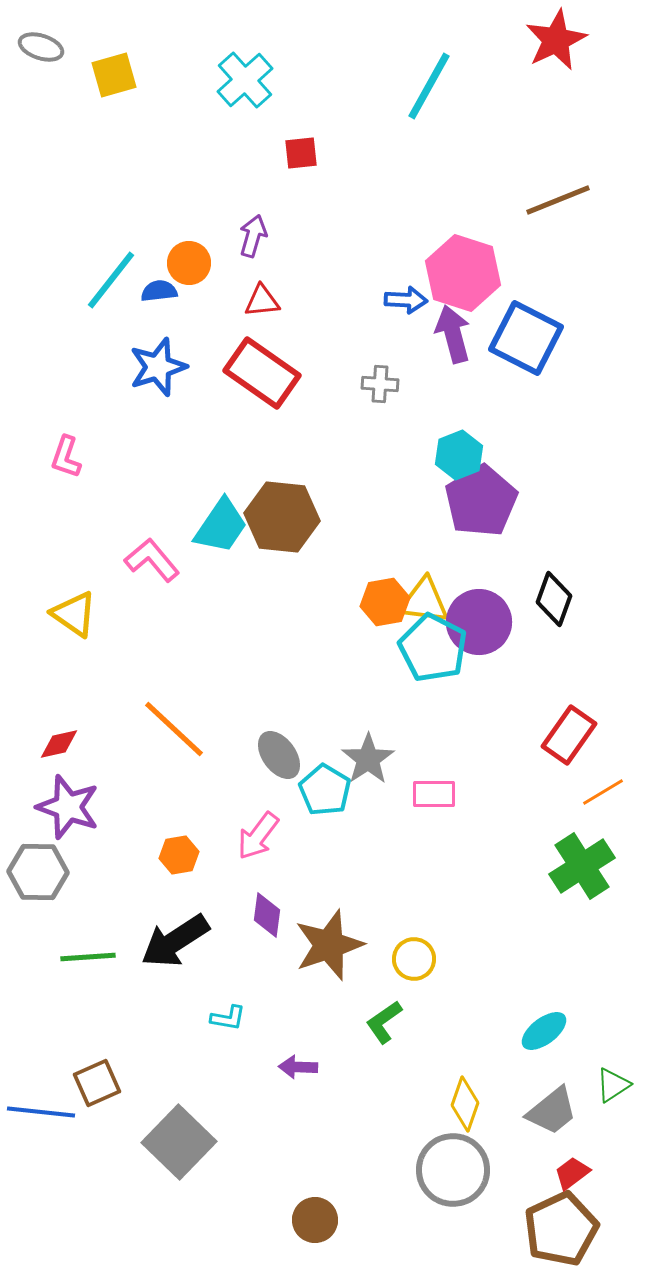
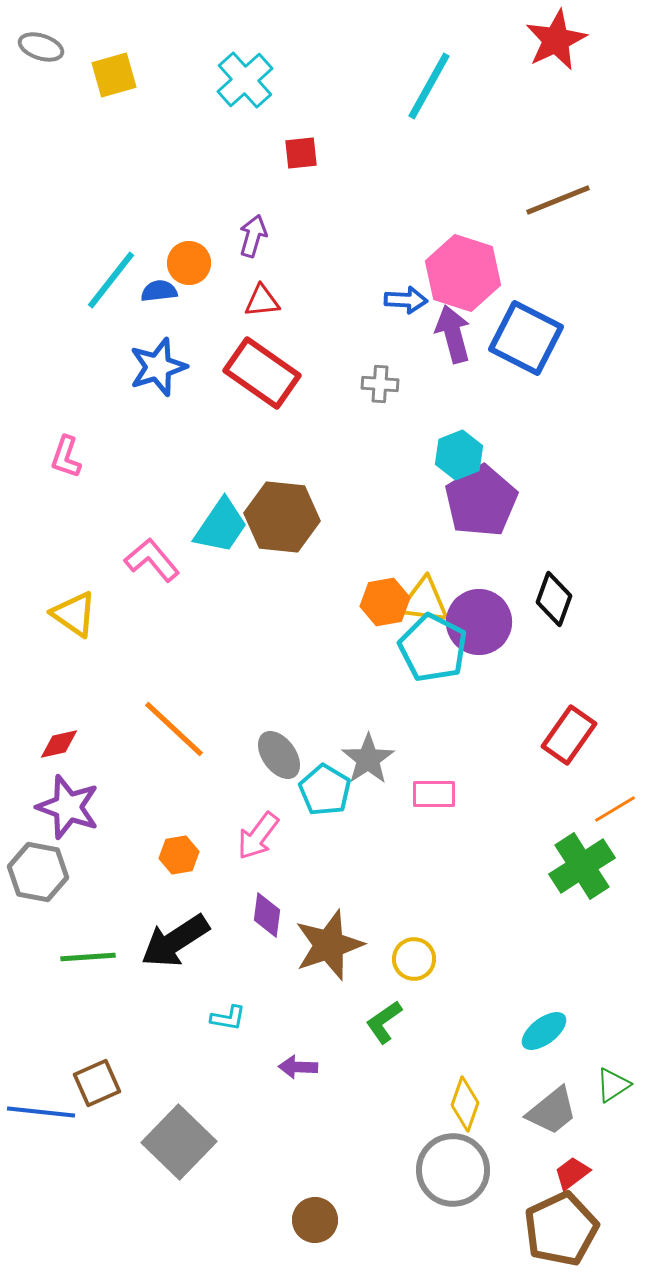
orange line at (603, 792): moved 12 px right, 17 px down
gray hexagon at (38, 872): rotated 10 degrees clockwise
